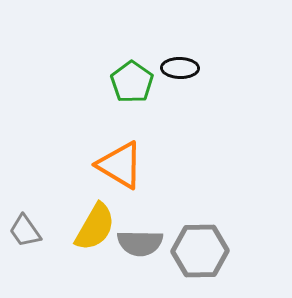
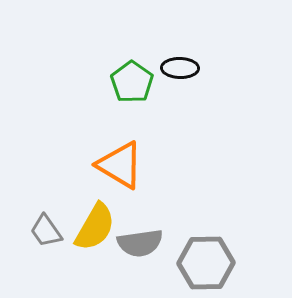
gray trapezoid: moved 21 px right
gray semicircle: rotated 9 degrees counterclockwise
gray hexagon: moved 6 px right, 12 px down
